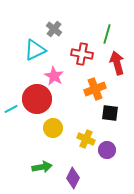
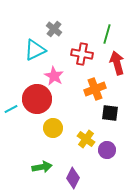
yellow cross: rotated 12 degrees clockwise
